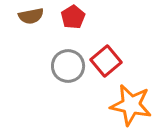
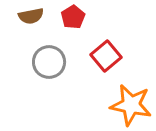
red square: moved 5 px up
gray circle: moved 19 px left, 4 px up
